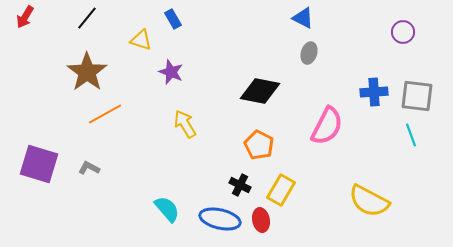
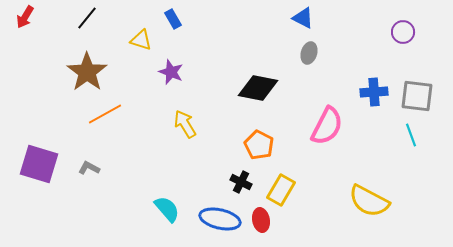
black diamond: moved 2 px left, 3 px up
black cross: moved 1 px right, 3 px up
